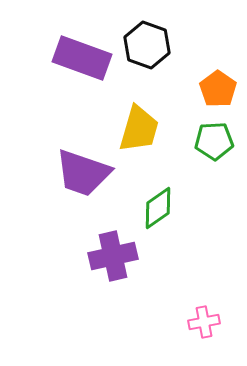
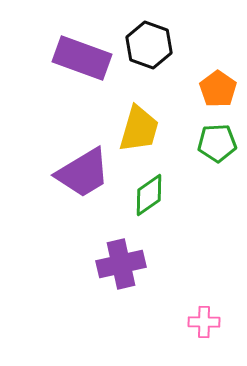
black hexagon: moved 2 px right
green pentagon: moved 3 px right, 2 px down
purple trapezoid: rotated 50 degrees counterclockwise
green diamond: moved 9 px left, 13 px up
purple cross: moved 8 px right, 8 px down
pink cross: rotated 12 degrees clockwise
